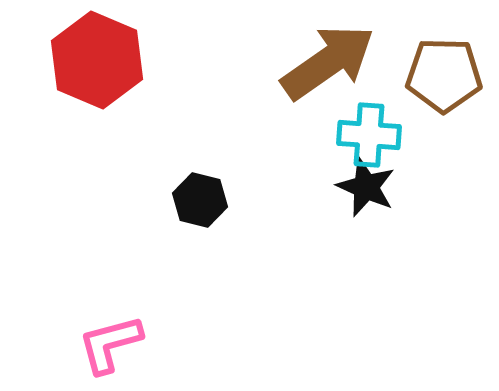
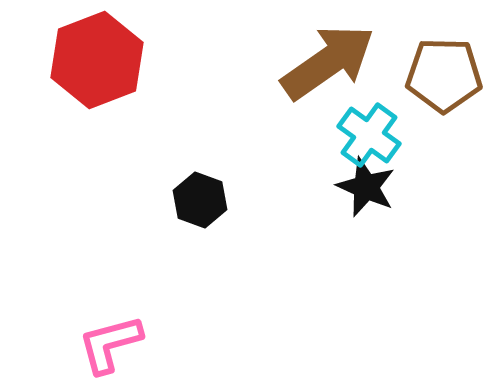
red hexagon: rotated 16 degrees clockwise
cyan cross: rotated 32 degrees clockwise
black hexagon: rotated 6 degrees clockwise
